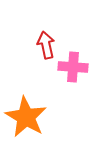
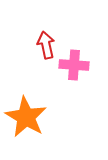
pink cross: moved 1 px right, 2 px up
